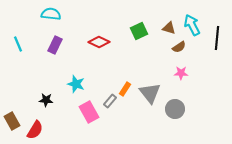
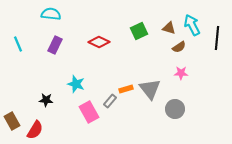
orange rectangle: moved 1 px right; rotated 40 degrees clockwise
gray triangle: moved 4 px up
